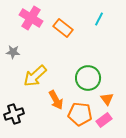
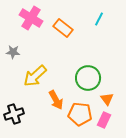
pink rectangle: rotated 28 degrees counterclockwise
